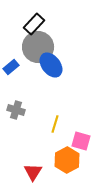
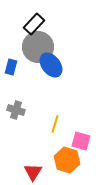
blue rectangle: rotated 35 degrees counterclockwise
orange hexagon: rotated 15 degrees counterclockwise
